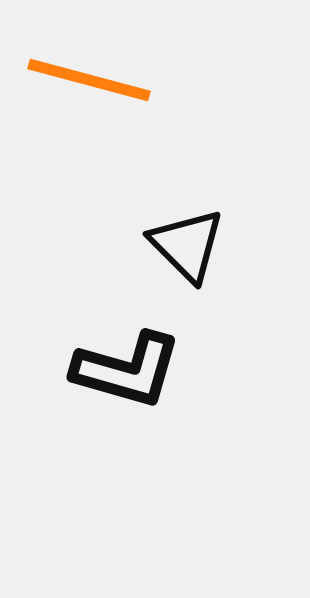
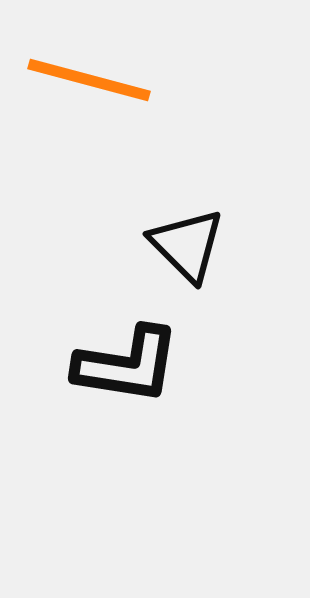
black L-shape: moved 5 px up; rotated 7 degrees counterclockwise
